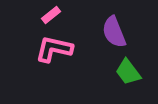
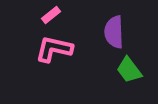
purple semicircle: rotated 20 degrees clockwise
green trapezoid: moved 1 px right, 2 px up
